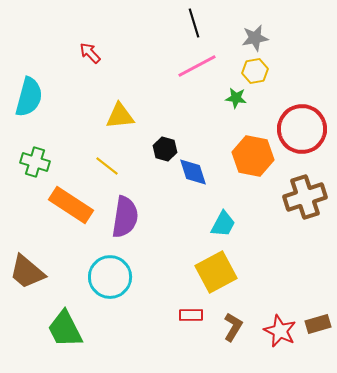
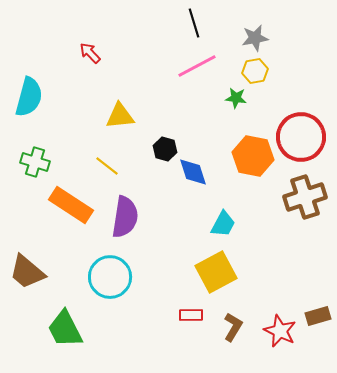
red circle: moved 1 px left, 8 px down
brown rectangle: moved 8 px up
